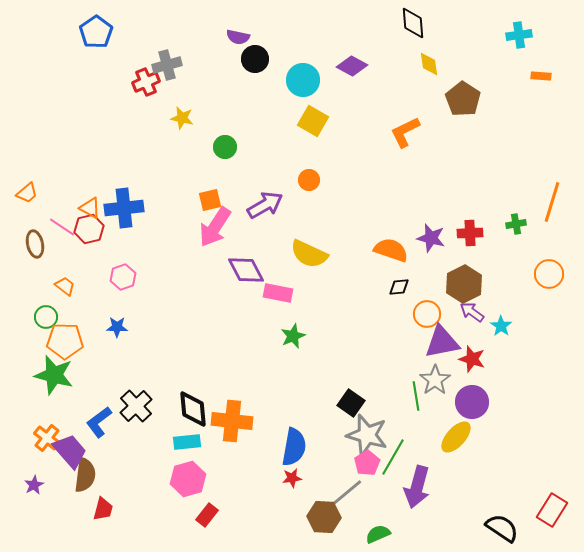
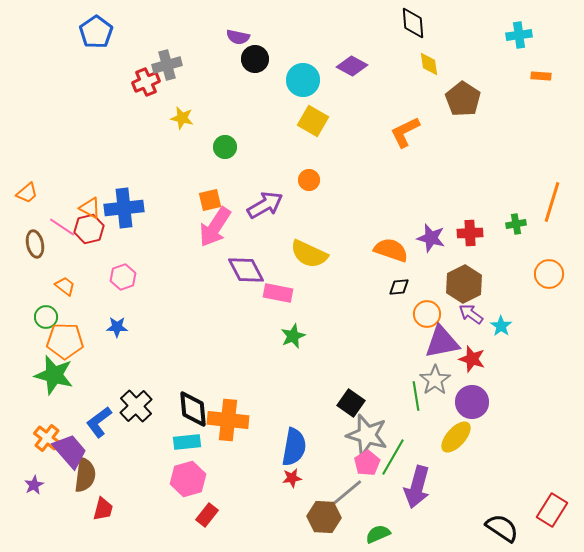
purple arrow at (472, 312): moved 1 px left, 2 px down
orange cross at (232, 421): moved 4 px left, 1 px up
